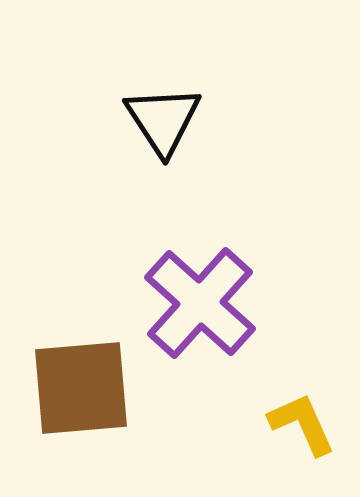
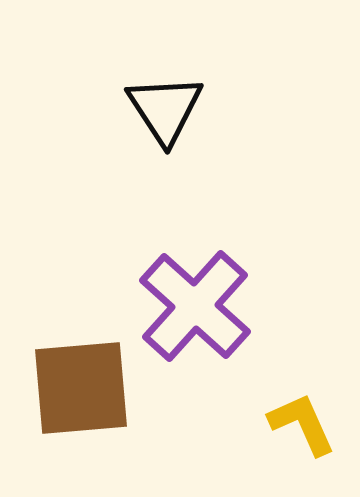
black triangle: moved 2 px right, 11 px up
purple cross: moved 5 px left, 3 px down
